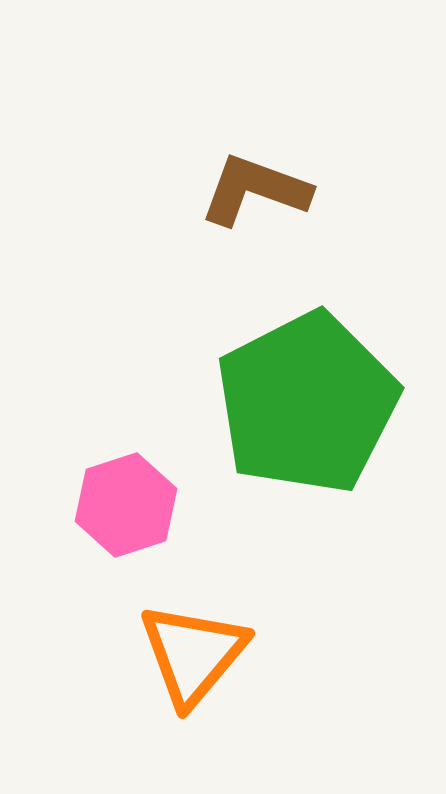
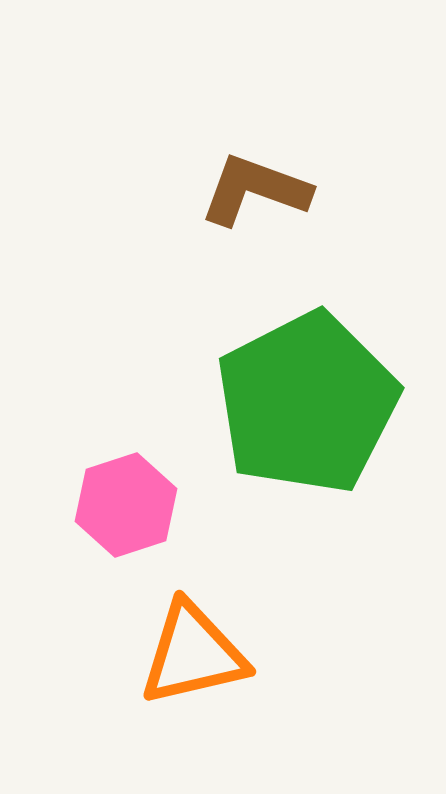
orange triangle: rotated 37 degrees clockwise
